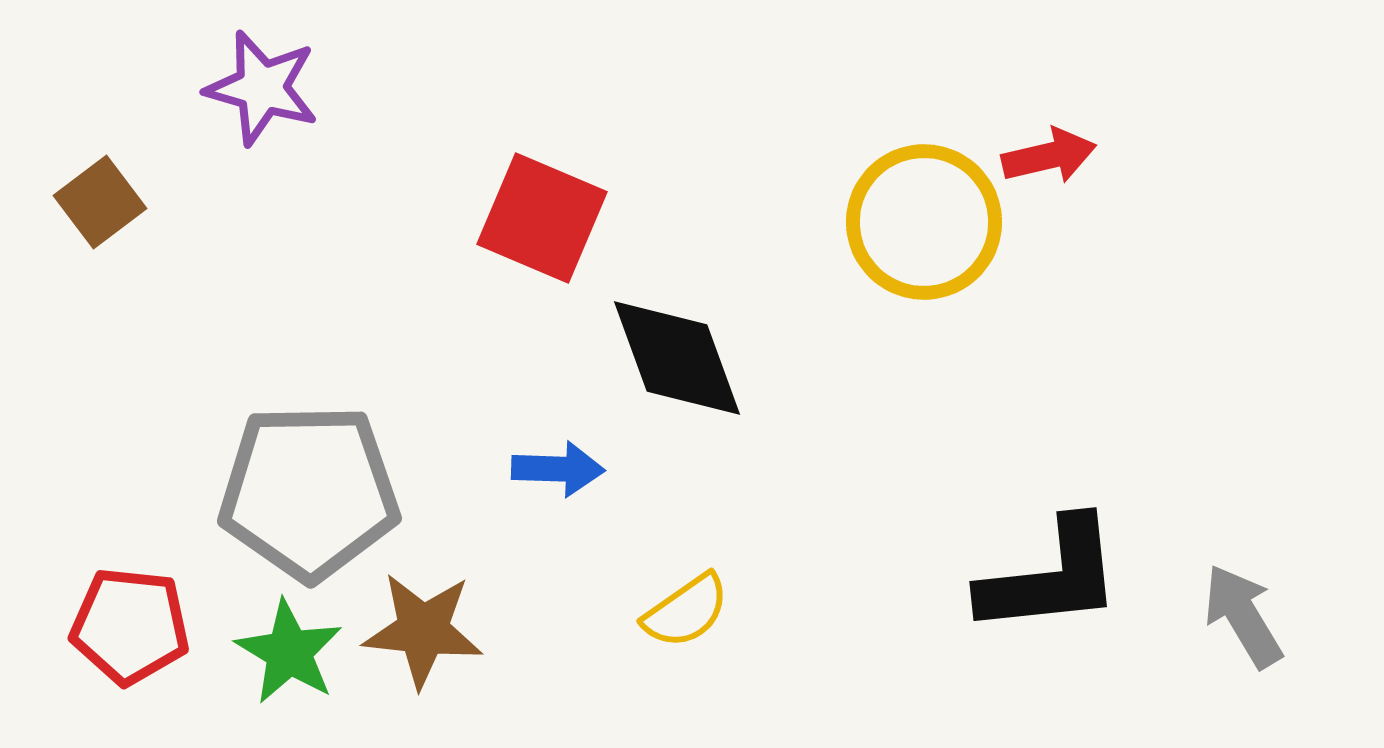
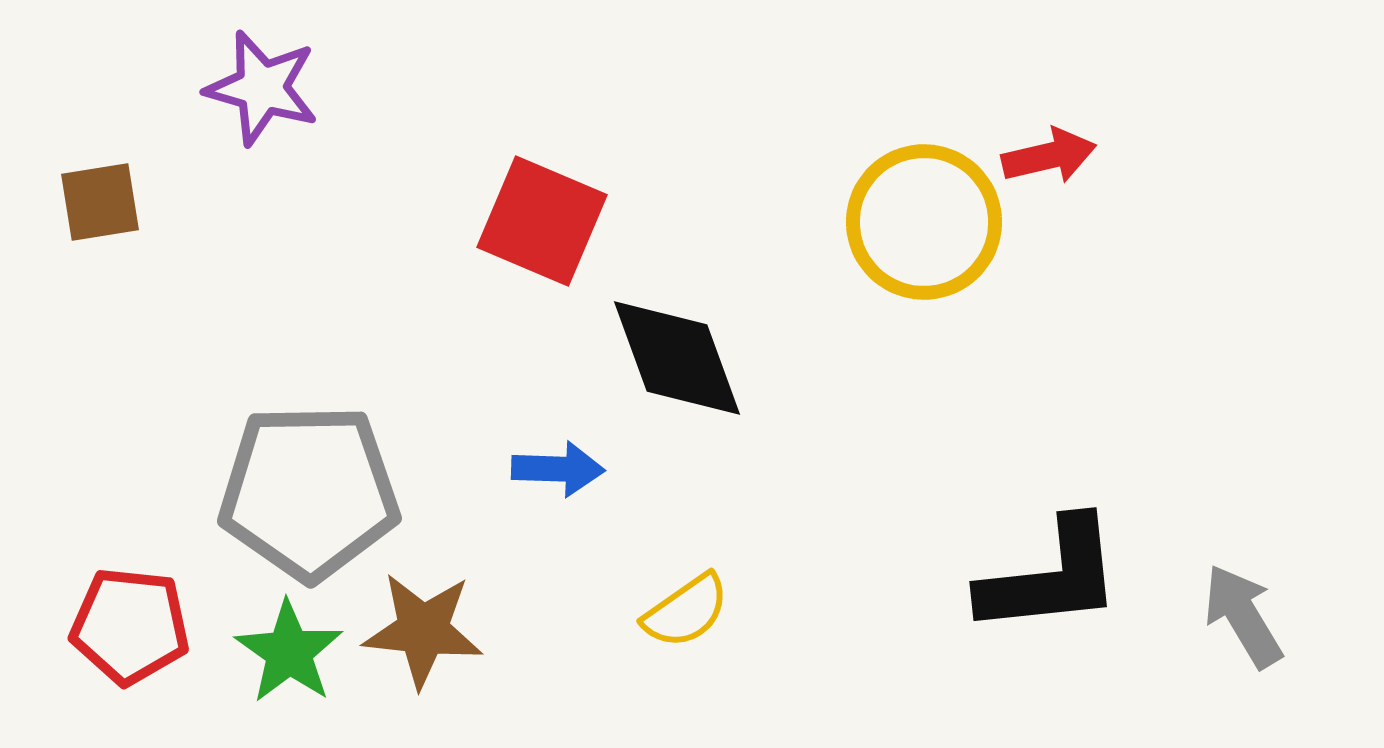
brown square: rotated 28 degrees clockwise
red square: moved 3 px down
green star: rotated 4 degrees clockwise
